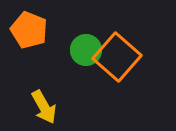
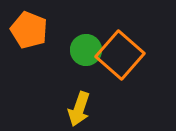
orange square: moved 3 px right, 2 px up
yellow arrow: moved 35 px right, 2 px down; rotated 48 degrees clockwise
